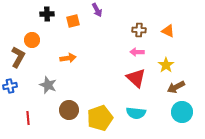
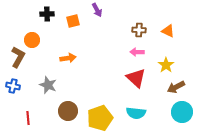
blue cross: moved 3 px right; rotated 24 degrees clockwise
brown circle: moved 1 px left, 1 px down
